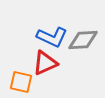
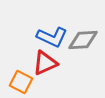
orange square: rotated 15 degrees clockwise
